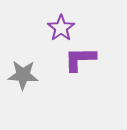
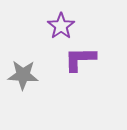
purple star: moved 2 px up
